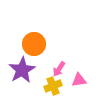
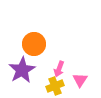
pink arrow: rotated 14 degrees counterclockwise
pink triangle: moved 1 px right; rotated 49 degrees counterclockwise
yellow cross: moved 2 px right
